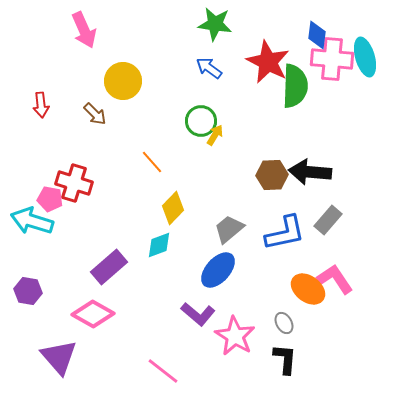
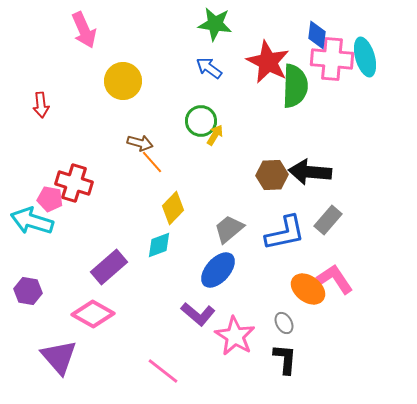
brown arrow: moved 45 px right, 29 px down; rotated 30 degrees counterclockwise
